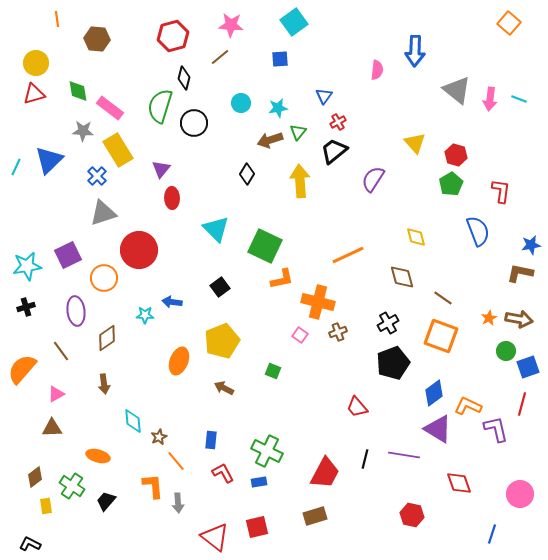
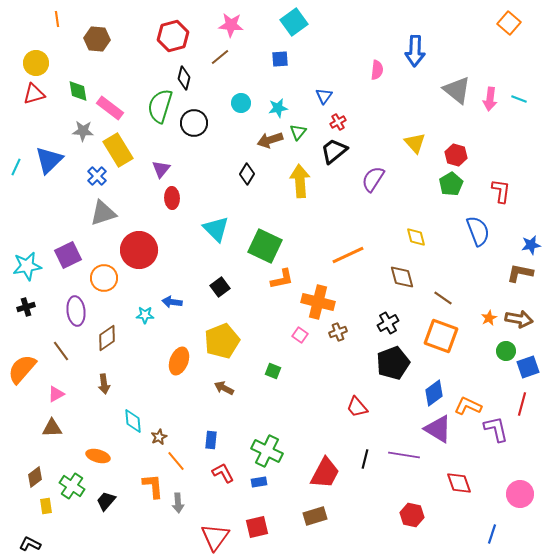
red triangle at (215, 537): rotated 28 degrees clockwise
